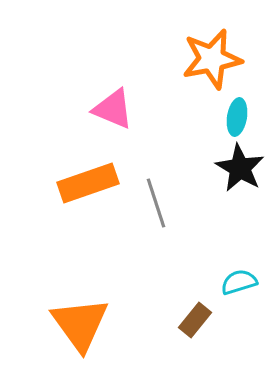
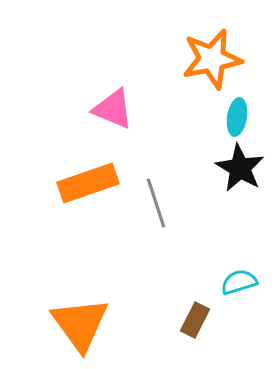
brown rectangle: rotated 12 degrees counterclockwise
